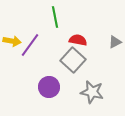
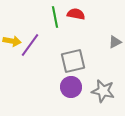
red semicircle: moved 2 px left, 26 px up
gray square: moved 1 px down; rotated 35 degrees clockwise
purple circle: moved 22 px right
gray star: moved 11 px right, 1 px up
